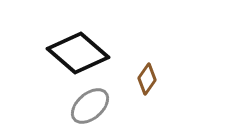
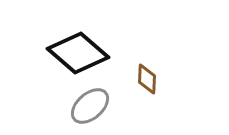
brown diamond: rotated 32 degrees counterclockwise
